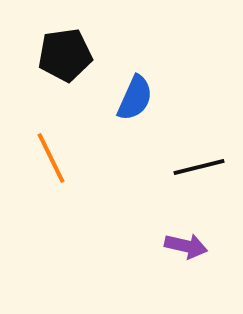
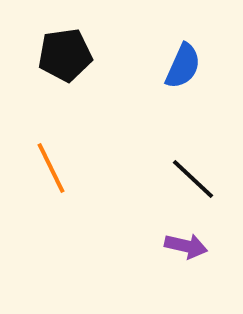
blue semicircle: moved 48 px right, 32 px up
orange line: moved 10 px down
black line: moved 6 px left, 12 px down; rotated 57 degrees clockwise
